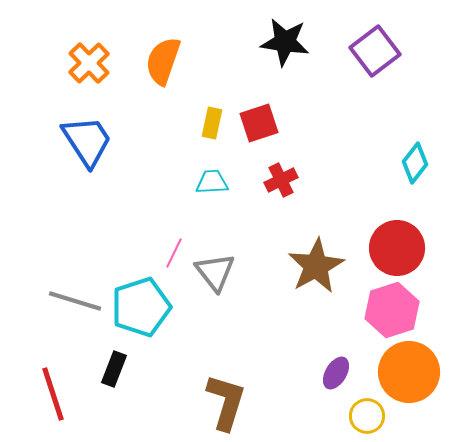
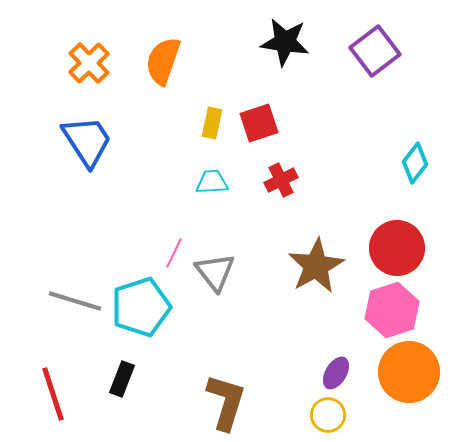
black rectangle: moved 8 px right, 10 px down
yellow circle: moved 39 px left, 1 px up
